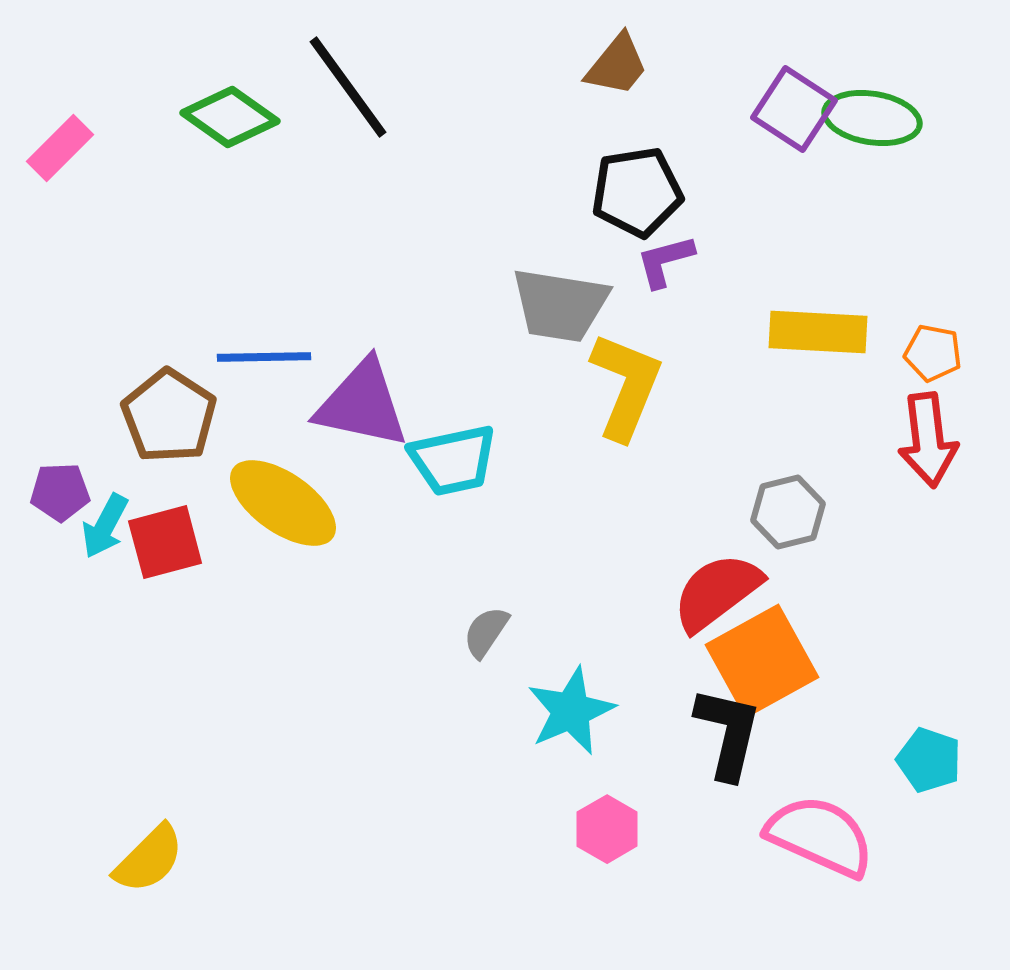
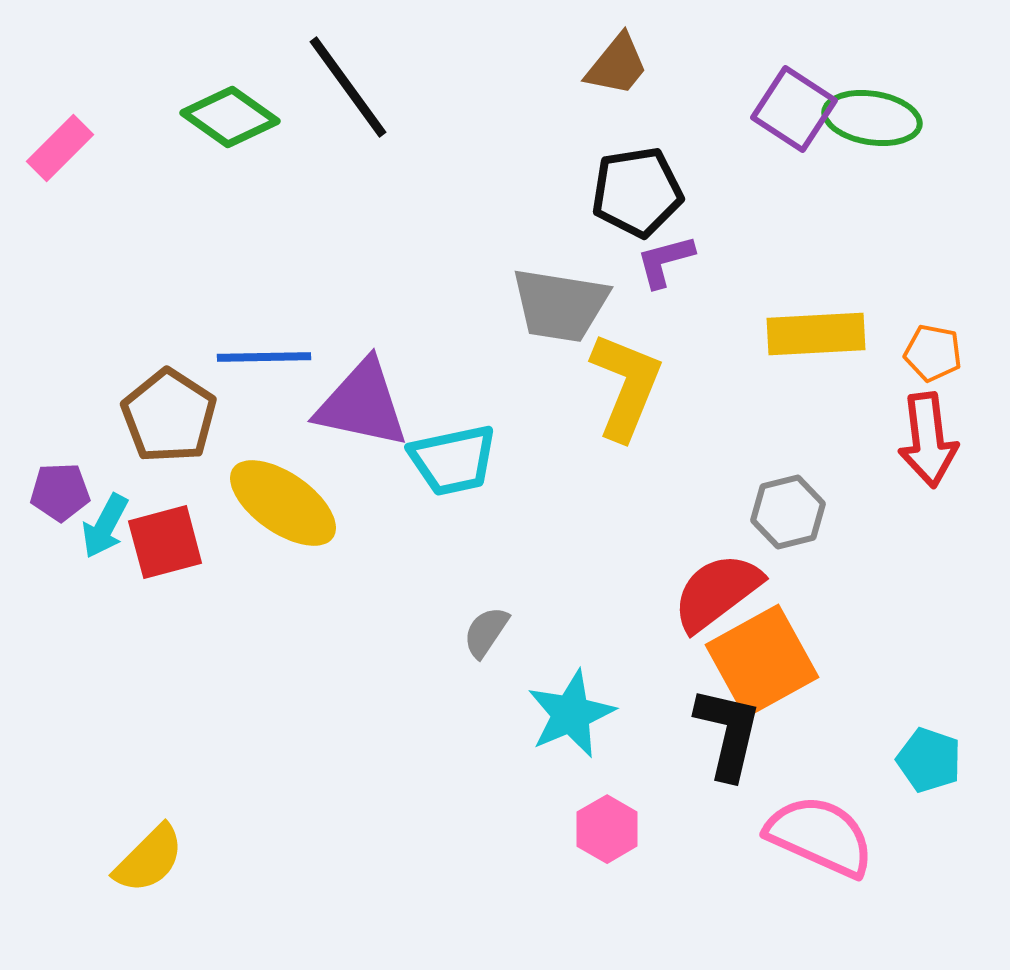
yellow rectangle: moved 2 px left, 2 px down; rotated 6 degrees counterclockwise
cyan star: moved 3 px down
